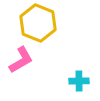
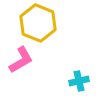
cyan cross: rotated 12 degrees counterclockwise
